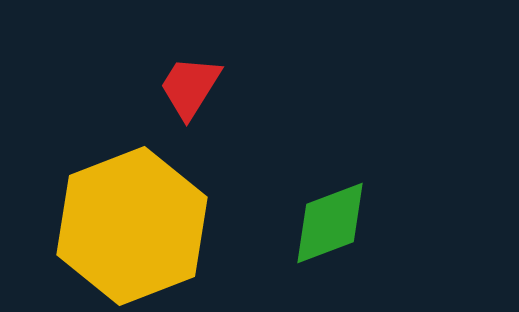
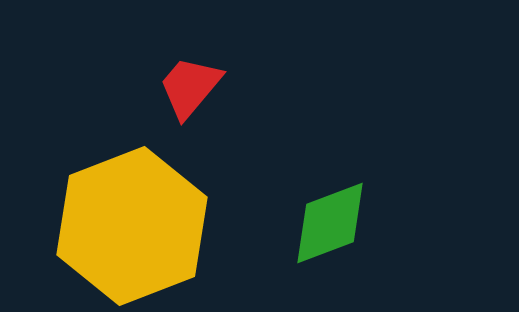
red trapezoid: rotated 8 degrees clockwise
